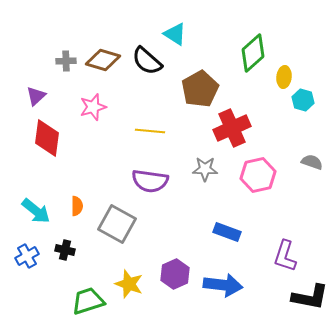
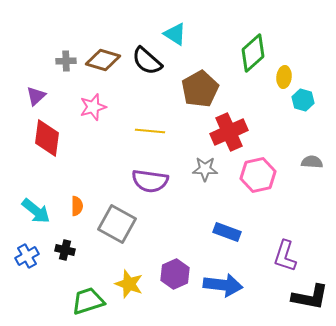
red cross: moved 3 px left, 4 px down
gray semicircle: rotated 15 degrees counterclockwise
